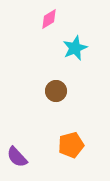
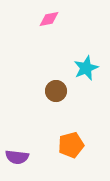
pink diamond: rotated 20 degrees clockwise
cyan star: moved 11 px right, 20 px down
purple semicircle: rotated 40 degrees counterclockwise
